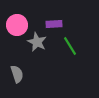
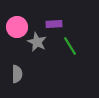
pink circle: moved 2 px down
gray semicircle: rotated 18 degrees clockwise
